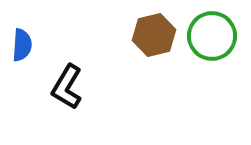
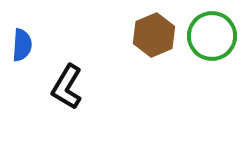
brown hexagon: rotated 9 degrees counterclockwise
